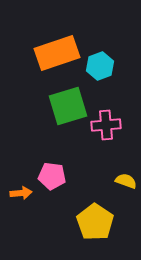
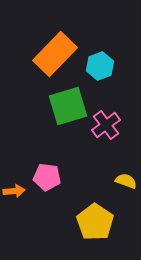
orange rectangle: moved 2 px left, 1 px down; rotated 27 degrees counterclockwise
pink cross: rotated 32 degrees counterclockwise
pink pentagon: moved 5 px left, 1 px down
orange arrow: moved 7 px left, 2 px up
